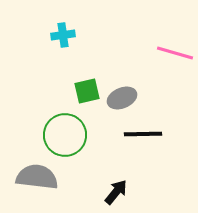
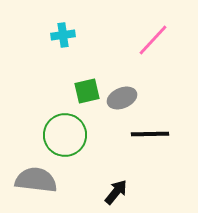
pink line: moved 22 px left, 13 px up; rotated 63 degrees counterclockwise
black line: moved 7 px right
gray semicircle: moved 1 px left, 3 px down
